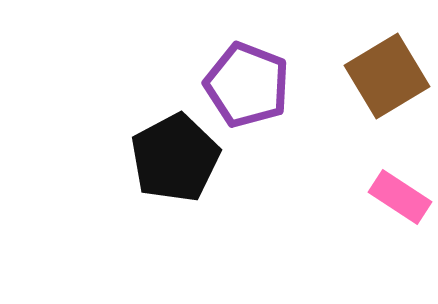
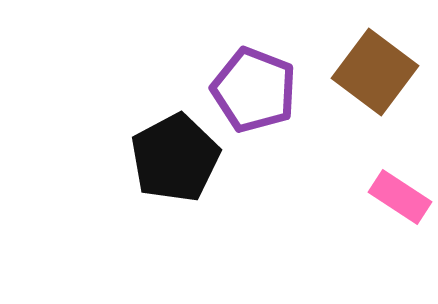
brown square: moved 12 px left, 4 px up; rotated 22 degrees counterclockwise
purple pentagon: moved 7 px right, 5 px down
